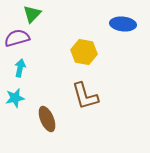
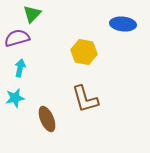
brown L-shape: moved 3 px down
